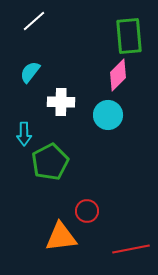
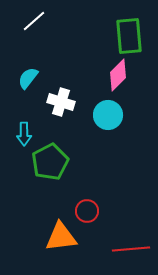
cyan semicircle: moved 2 px left, 6 px down
white cross: rotated 16 degrees clockwise
red line: rotated 6 degrees clockwise
